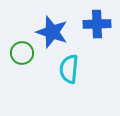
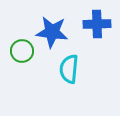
blue star: rotated 12 degrees counterclockwise
green circle: moved 2 px up
